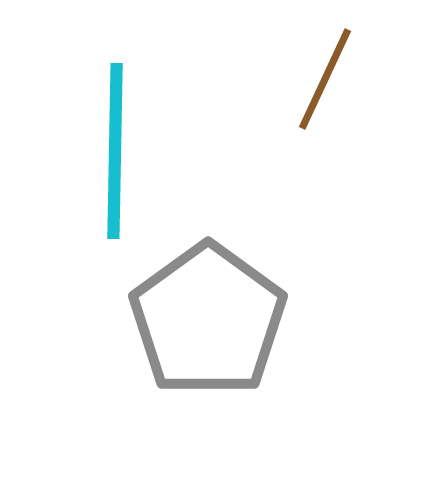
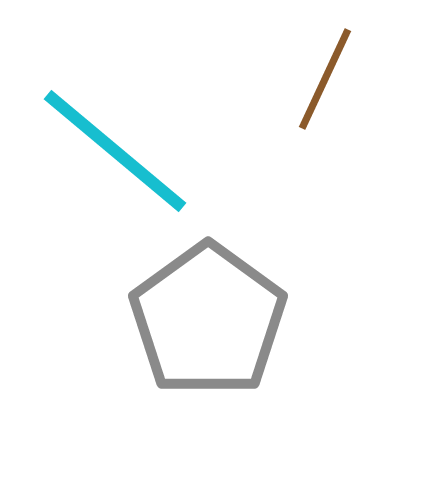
cyan line: rotated 51 degrees counterclockwise
